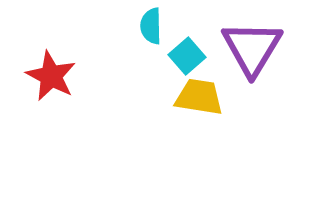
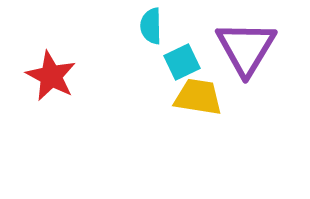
purple triangle: moved 6 px left
cyan square: moved 5 px left, 6 px down; rotated 15 degrees clockwise
yellow trapezoid: moved 1 px left
